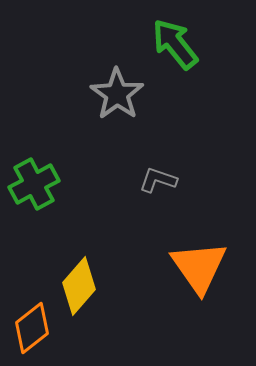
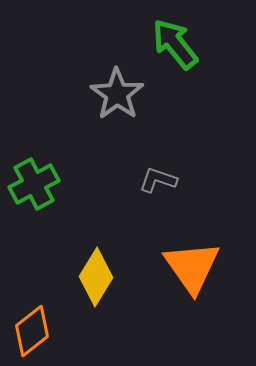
orange triangle: moved 7 px left
yellow diamond: moved 17 px right, 9 px up; rotated 10 degrees counterclockwise
orange diamond: moved 3 px down
